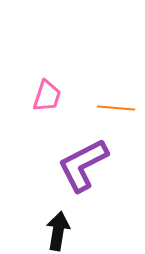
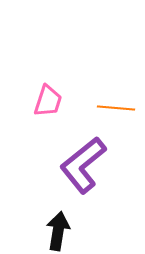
pink trapezoid: moved 1 px right, 5 px down
purple L-shape: rotated 12 degrees counterclockwise
